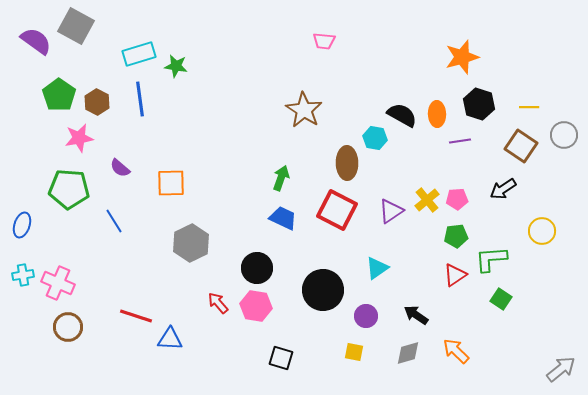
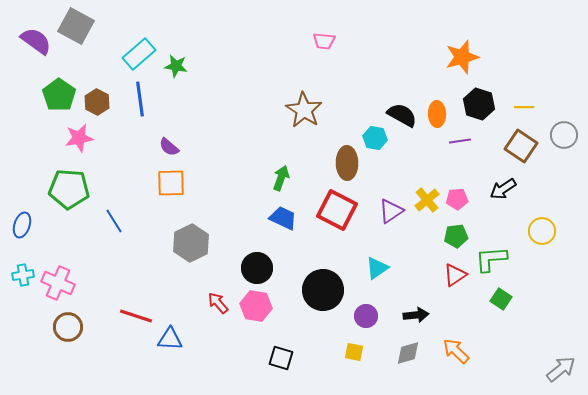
cyan rectangle at (139, 54): rotated 24 degrees counterclockwise
yellow line at (529, 107): moved 5 px left
purple semicircle at (120, 168): moved 49 px right, 21 px up
black arrow at (416, 315): rotated 140 degrees clockwise
